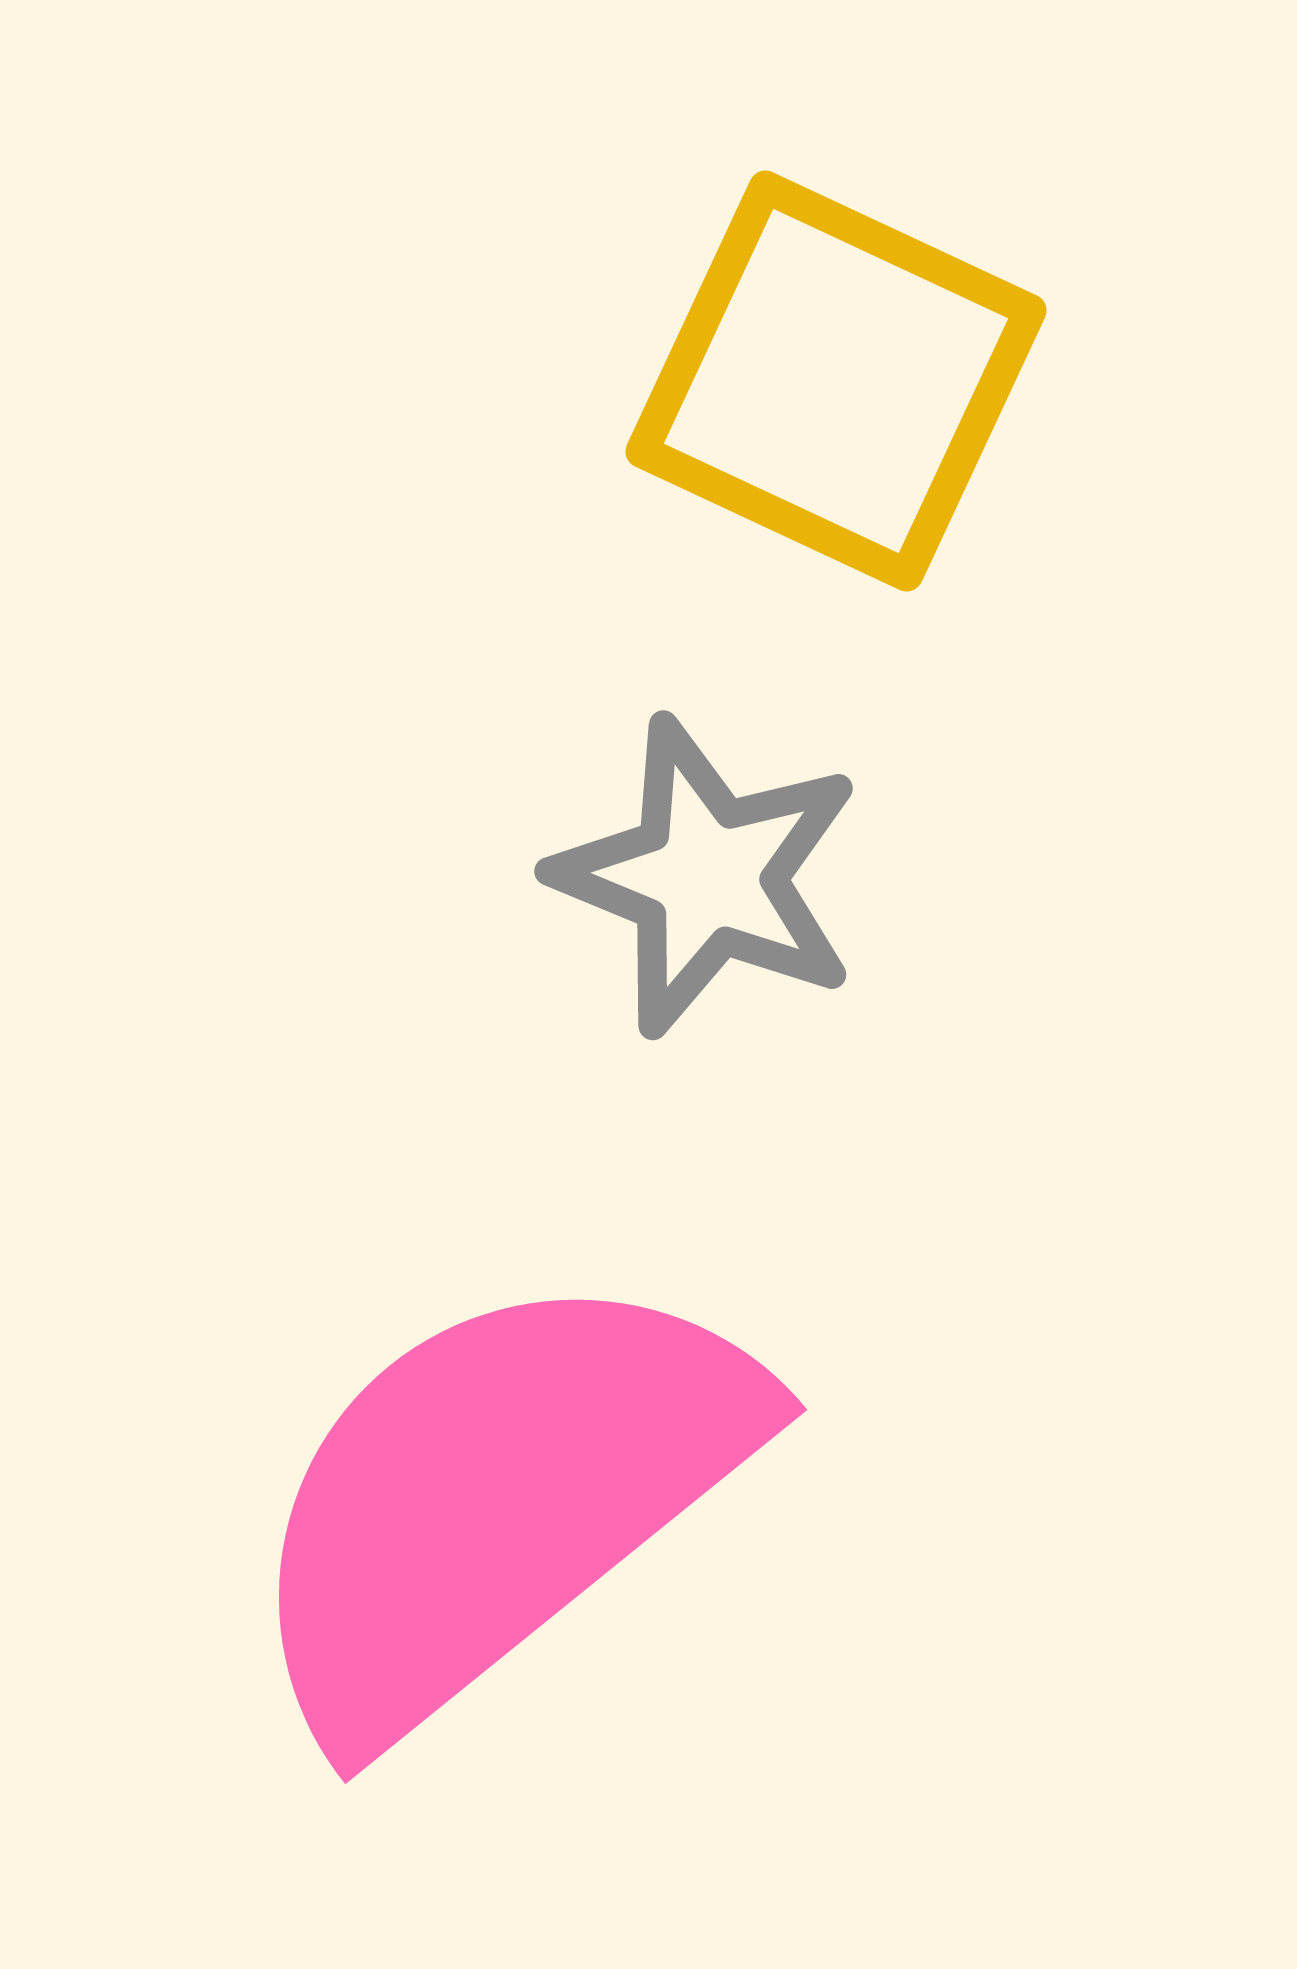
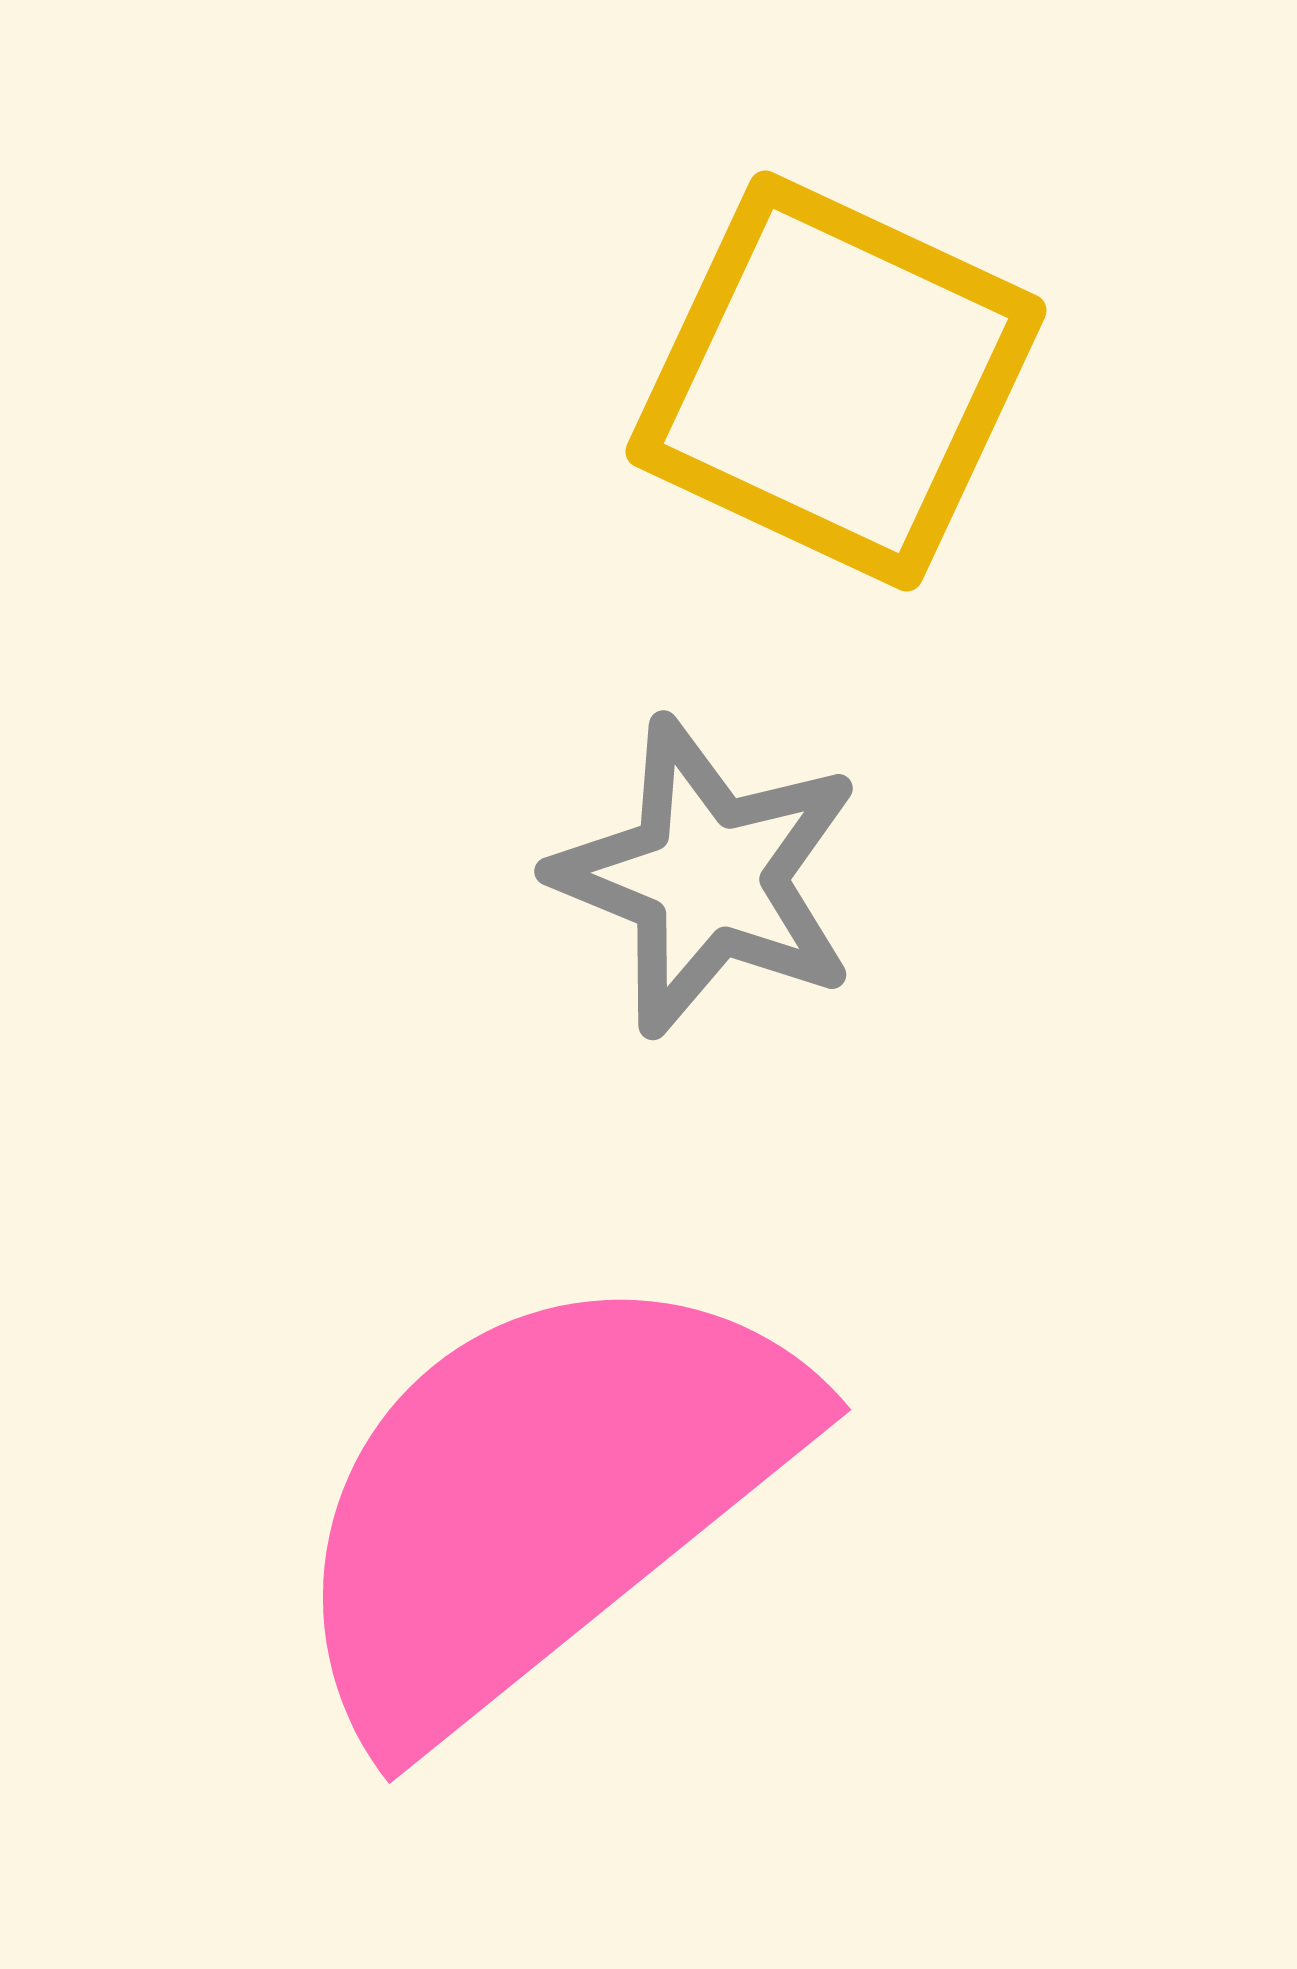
pink semicircle: moved 44 px right
